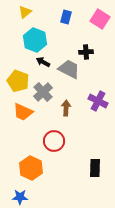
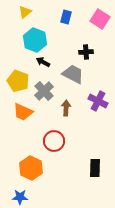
gray trapezoid: moved 4 px right, 5 px down
gray cross: moved 1 px right, 1 px up
